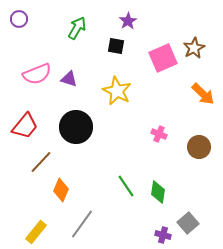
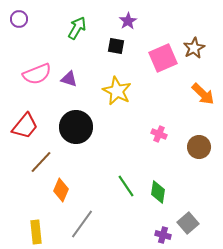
yellow rectangle: rotated 45 degrees counterclockwise
